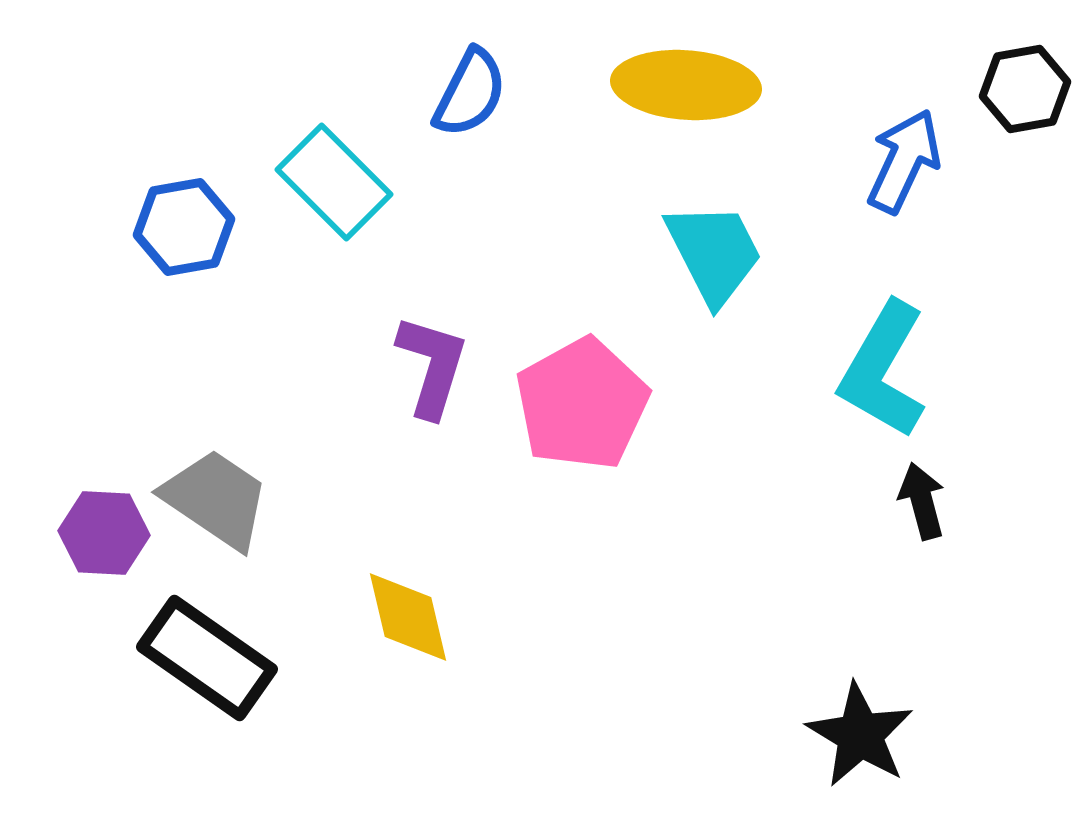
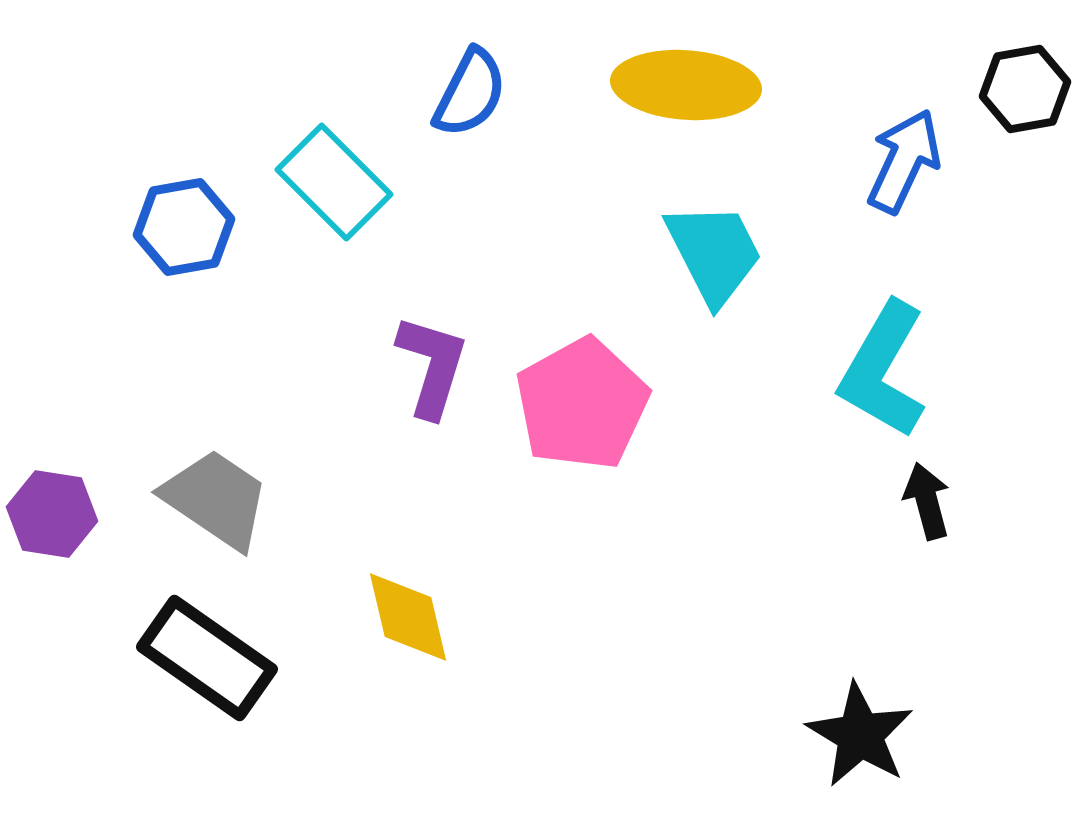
black arrow: moved 5 px right
purple hexagon: moved 52 px left, 19 px up; rotated 6 degrees clockwise
